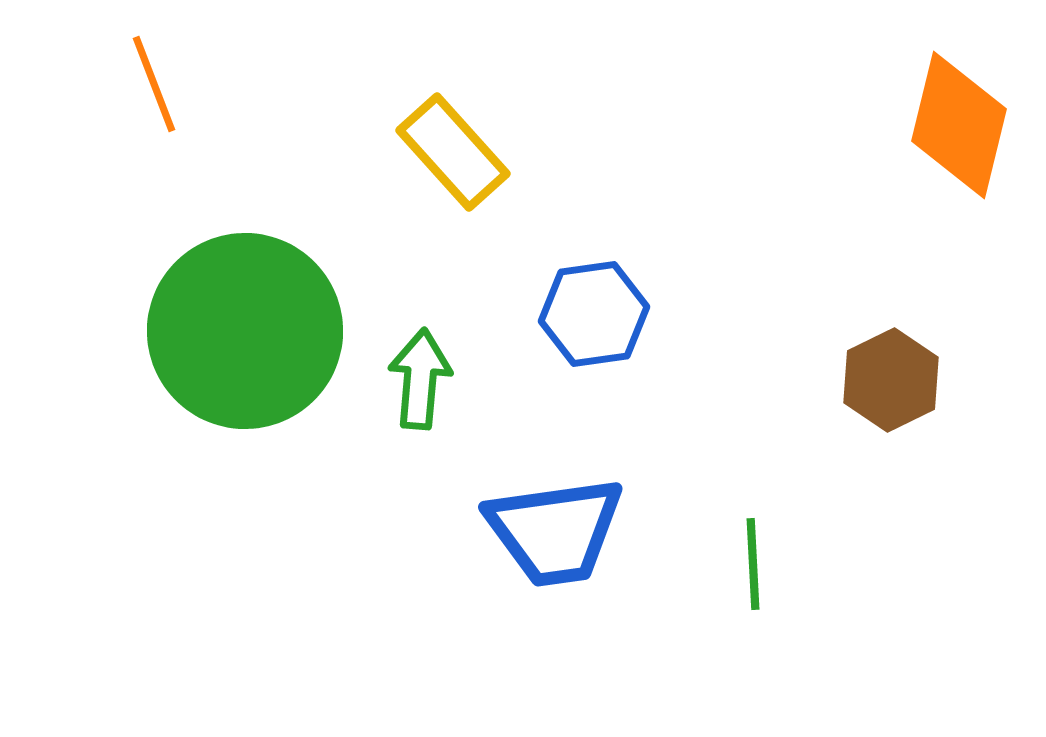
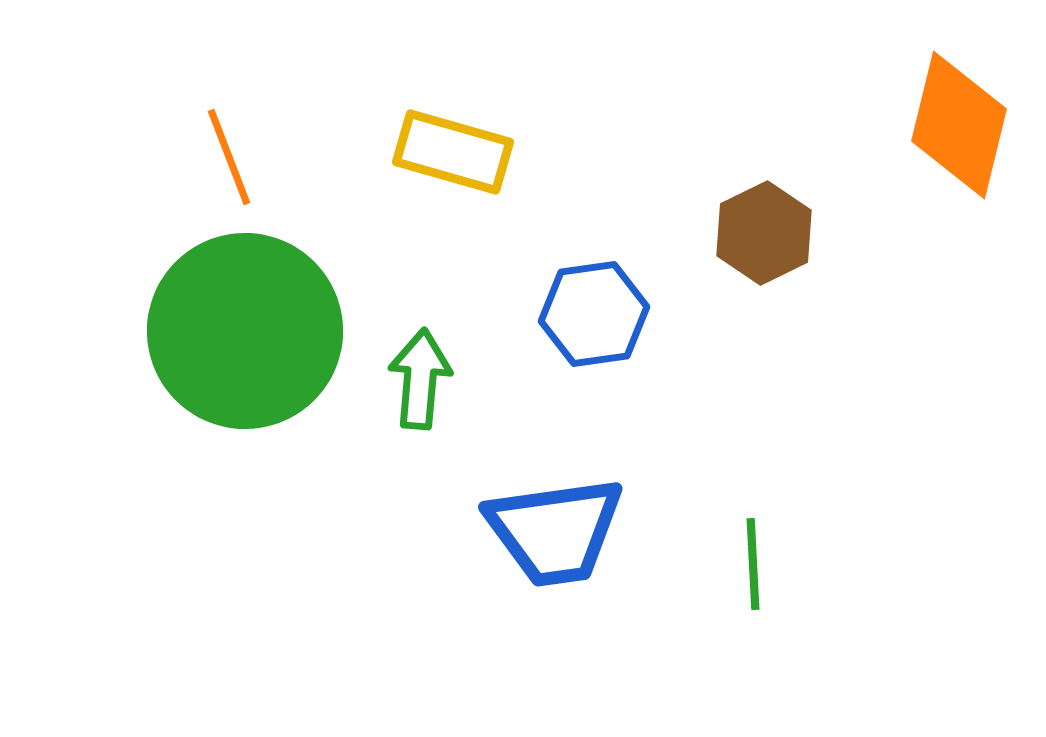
orange line: moved 75 px right, 73 px down
yellow rectangle: rotated 32 degrees counterclockwise
brown hexagon: moved 127 px left, 147 px up
